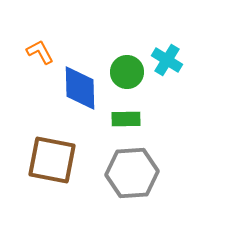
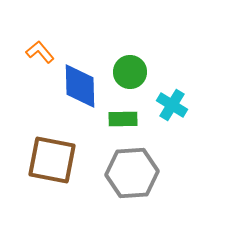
orange L-shape: rotated 12 degrees counterclockwise
cyan cross: moved 5 px right, 45 px down
green circle: moved 3 px right
blue diamond: moved 2 px up
green rectangle: moved 3 px left
